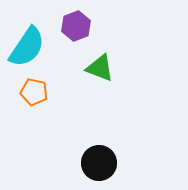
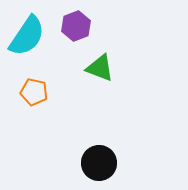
cyan semicircle: moved 11 px up
